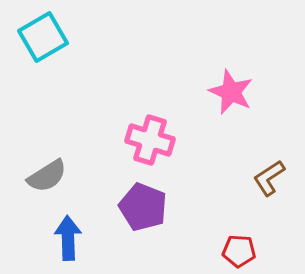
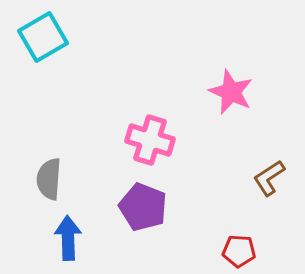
gray semicircle: moved 2 px right, 3 px down; rotated 126 degrees clockwise
